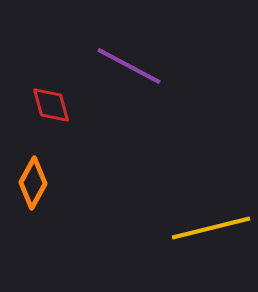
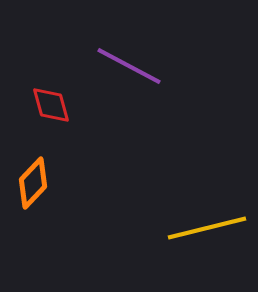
orange diamond: rotated 15 degrees clockwise
yellow line: moved 4 px left
